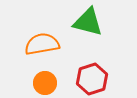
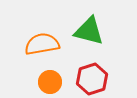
green triangle: moved 1 px right, 9 px down
orange circle: moved 5 px right, 1 px up
